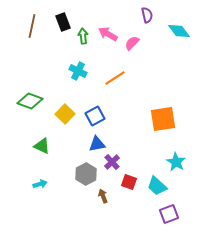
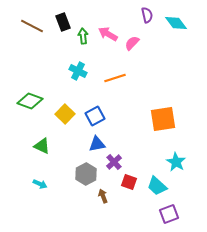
brown line: rotated 75 degrees counterclockwise
cyan diamond: moved 3 px left, 8 px up
orange line: rotated 15 degrees clockwise
purple cross: moved 2 px right
cyan arrow: rotated 40 degrees clockwise
